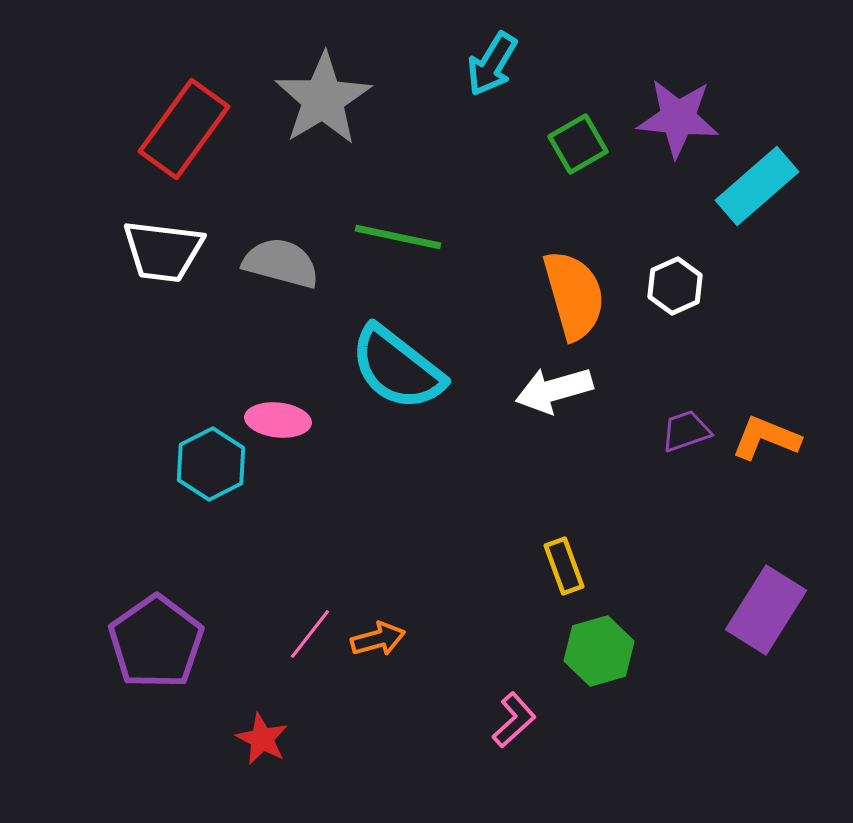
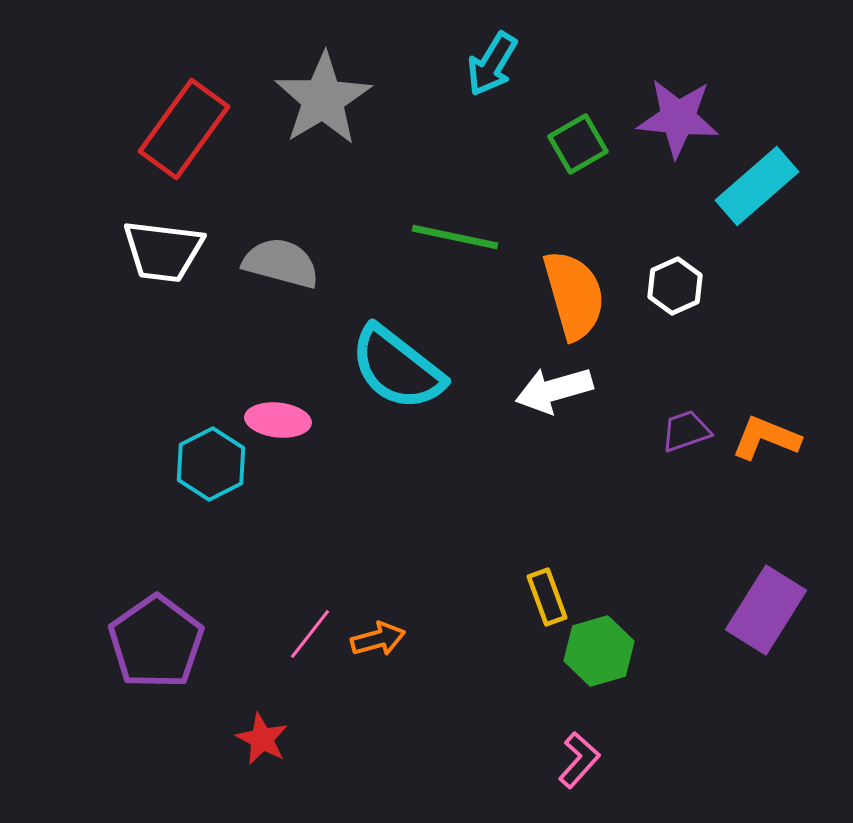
green line: moved 57 px right
yellow rectangle: moved 17 px left, 31 px down
pink L-shape: moved 65 px right, 40 px down; rotated 6 degrees counterclockwise
